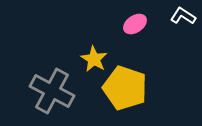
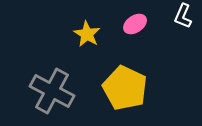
white L-shape: rotated 100 degrees counterclockwise
yellow star: moved 7 px left, 25 px up
yellow pentagon: rotated 6 degrees clockwise
